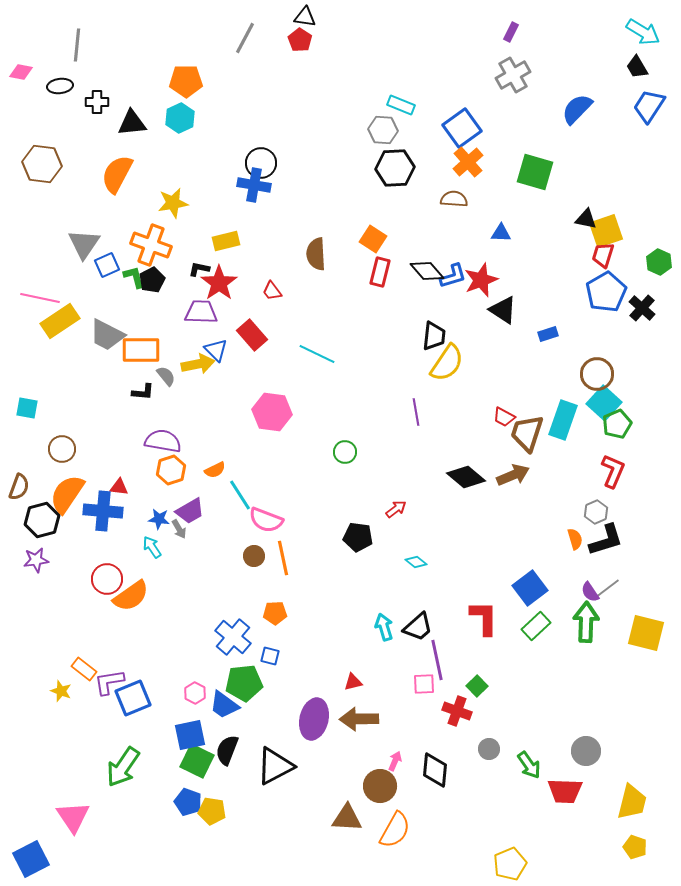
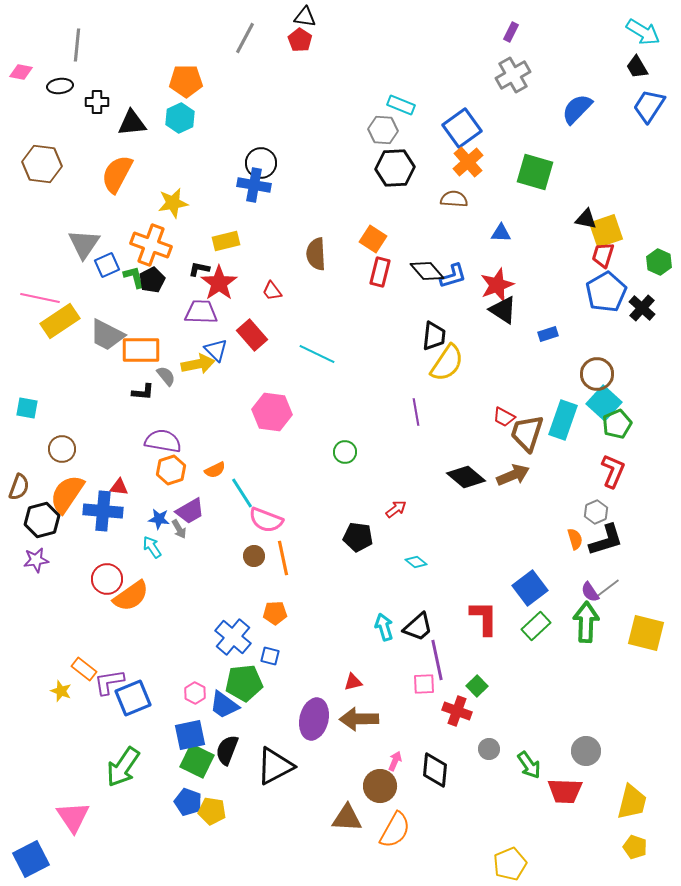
red star at (481, 280): moved 16 px right, 5 px down
cyan line at (240, 495): moved 2 px right, 2 px up
